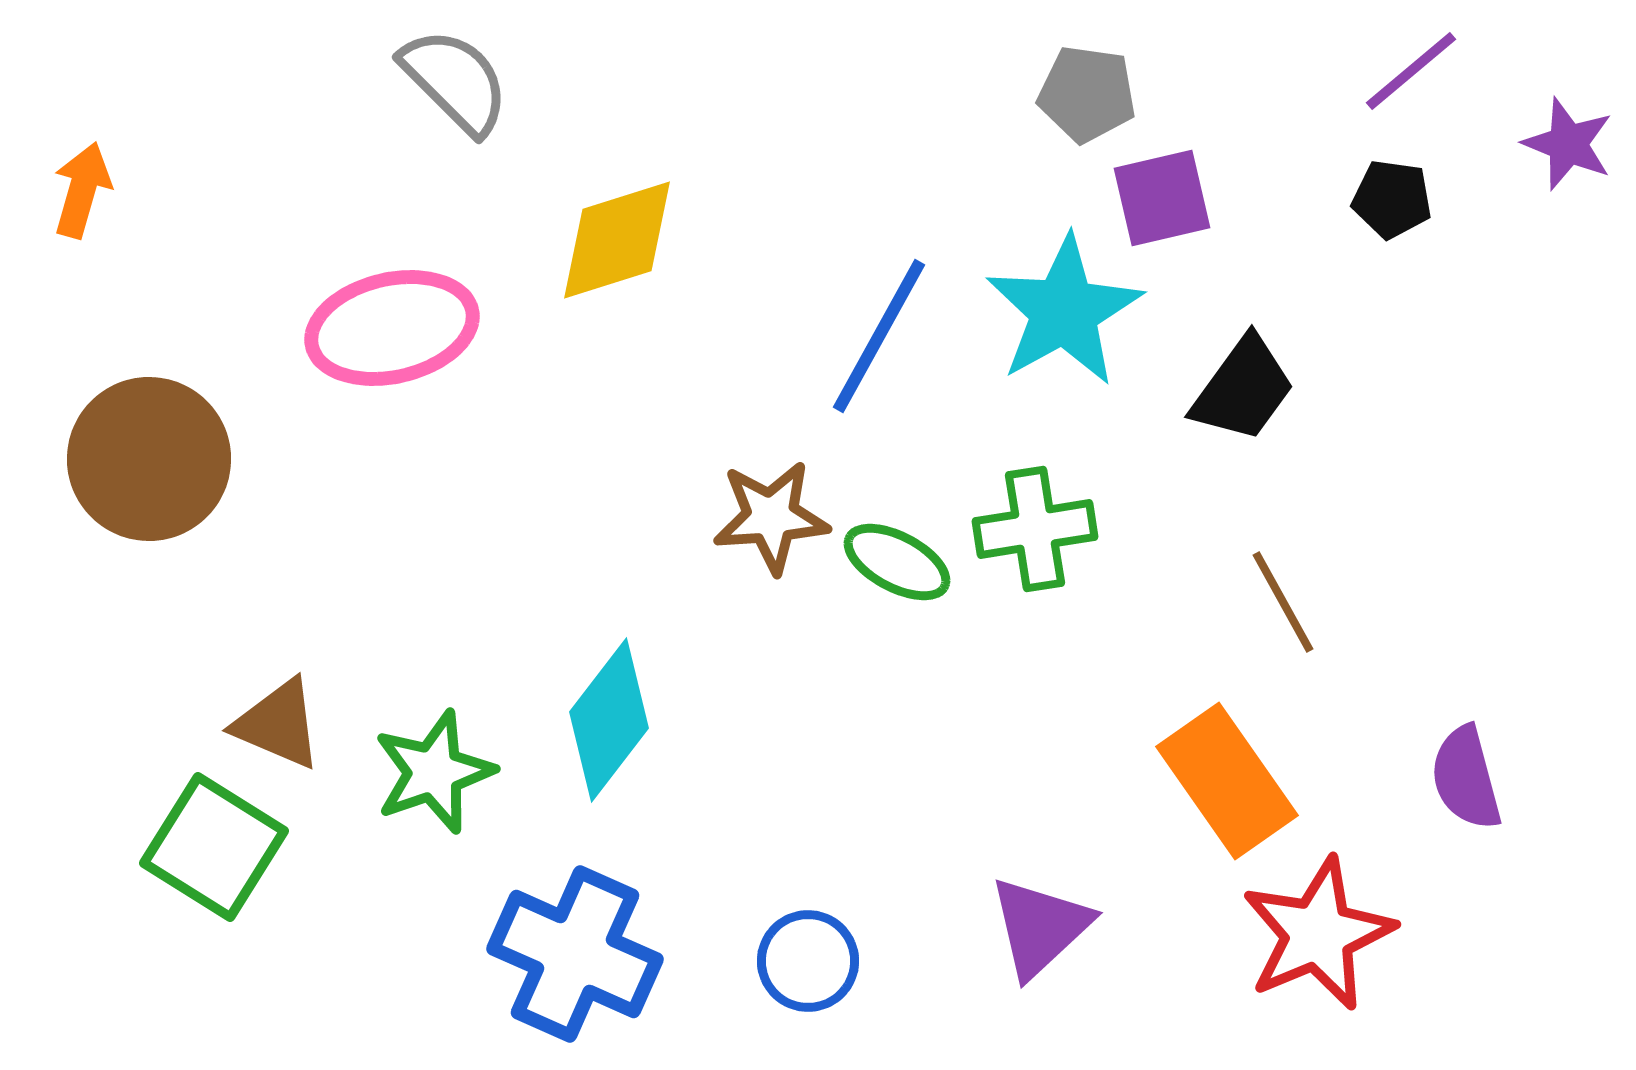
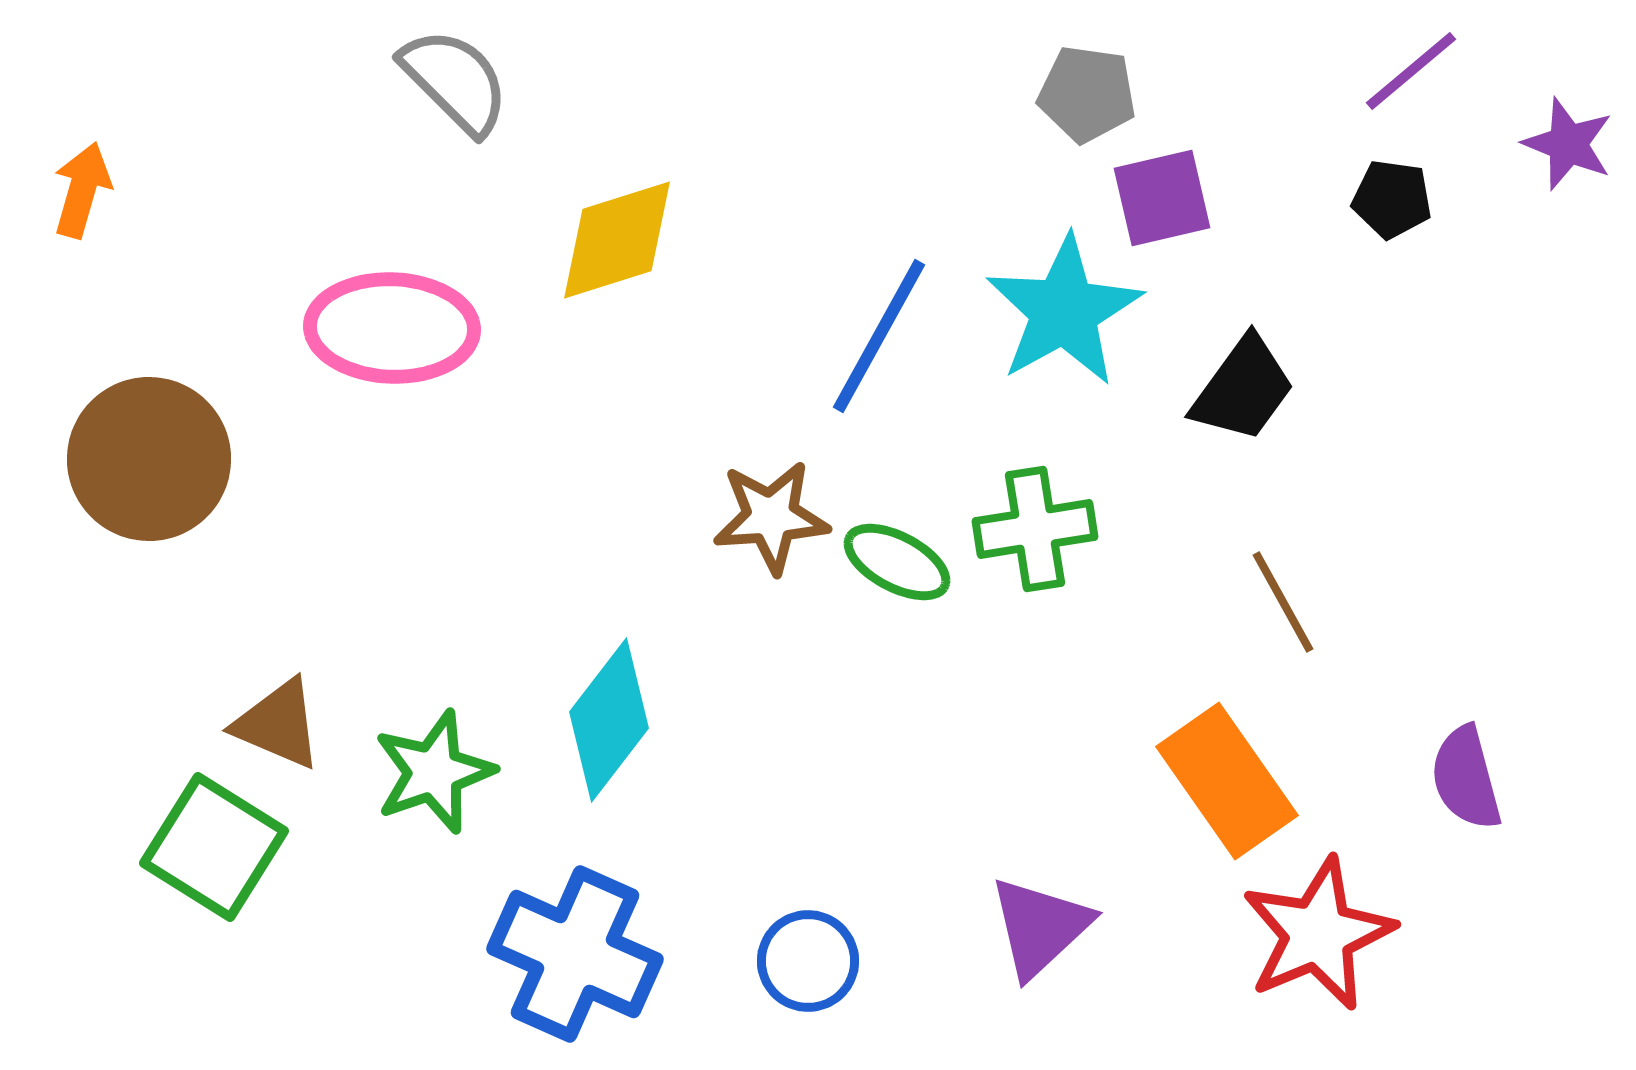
pink ellipse: rotated 15 degrees clockwise
